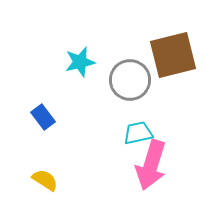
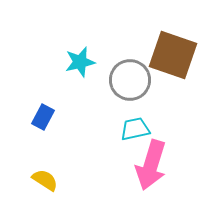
brown square: rotated 33 degrees clockwise
blue rectangle: rotated 65 degrees clockwise
cyan trapezoid: moved 3 px left, 4 px up
